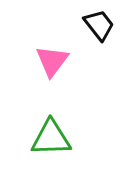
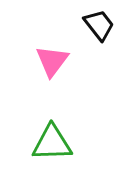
green triangle: moved 1 px right, 5 px down
